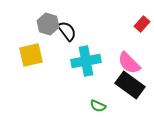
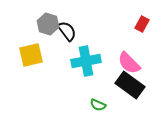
red rectangle: rotated 14 degrees counterclockwise
green semicircle: moved 1 px up
